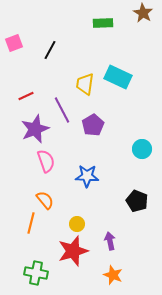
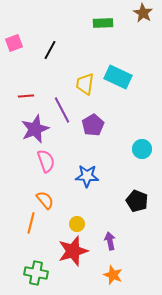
red line: rotated 21 degrees clockwise
